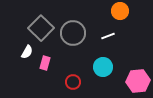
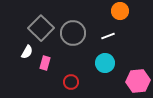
cyan circle: moved 2 px right, 4 px up
red circle: moved 2 px left
